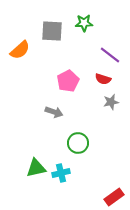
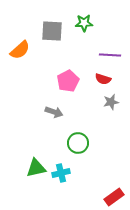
purple line: rotated 35 degrees counterclockwise
